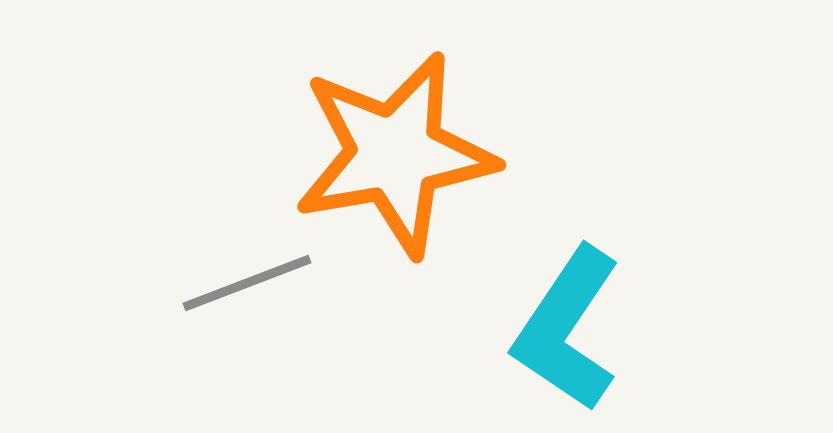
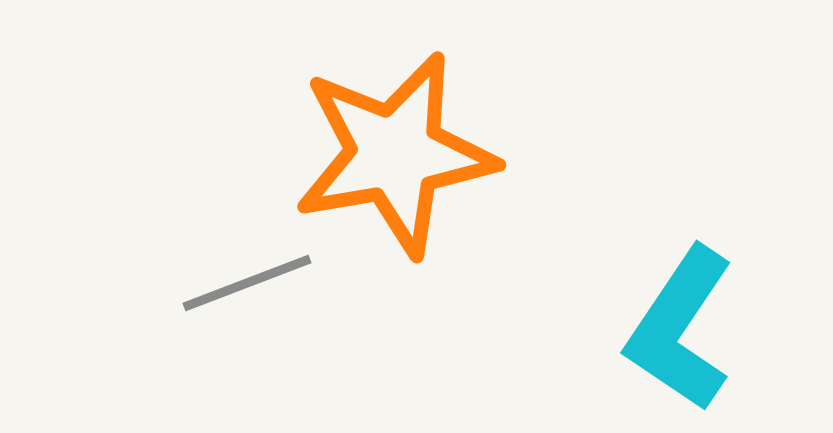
cyan L-shape: moved 113 px right
